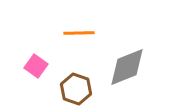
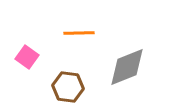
pink square: moved 9 px left, 9 px up
brown hexagon: moved 8 px left, 2 px up; rotated 12 degrees counterclockwise
